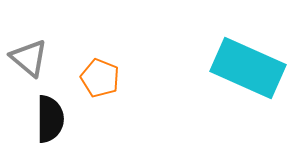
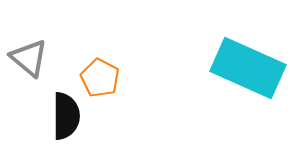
orange pentagon: rotated 6 degrees clockwise
black semicircle: moved 16 px right, 3 px up
